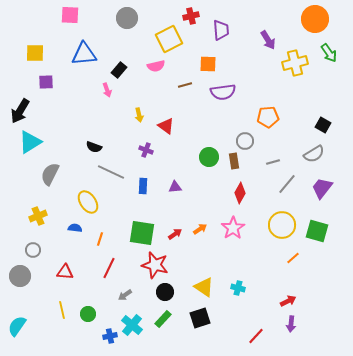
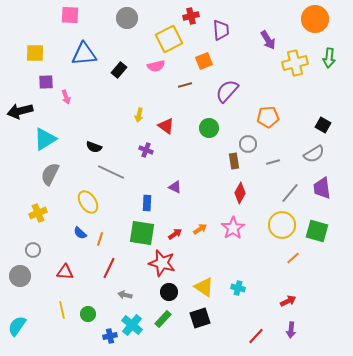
green arrow at (329, 53): moved 5 px down; rotated 42 degrees clockwise
orange square at (208, 64): moved 4 px left, 3 px up; rotated 24 degrees counterclockwise
pink arrow at (107, 90): moved 41 px left, 7 px down
purple semicircle at (223, 92): moved 4 px right, 1 px up; rotated 140 degrees clockwise
black arrow at (20, 111): rotated 45 degrees clockwise
yellow arrow at (139, 115): rotated 24 degrees clockwise
gray circle at (245, 141): moved 3 px right, 3 px down
cyan triangle at (30, 142): moved 15 px right, 3 px up
green circle at (209, 157): moved 29 px up
gray line at (287, 184): moved 3 px right, 9 px down
blue rectangle at (143, 186): moved 4 px right, 17 px down
purple triangle at (175, 187): rotated 32 degrees clockwise
purple trapezoid at (322, 188): rotated 45 degrees counterclockwise
yellow cross at (38, 216): moved 3 px up
blue semicircle at (75, 228): moved 5 px right, 5 px down; rotated 144 degrees counterclockwise
red star at (155, 265): moved 7 px right, 2 px up
black circle at (165, 292): moved 4 px right
gray arrow at (125, 295): rotated 48 degrees clockwise
purple arrow at (291, 324): moved 6 px down
